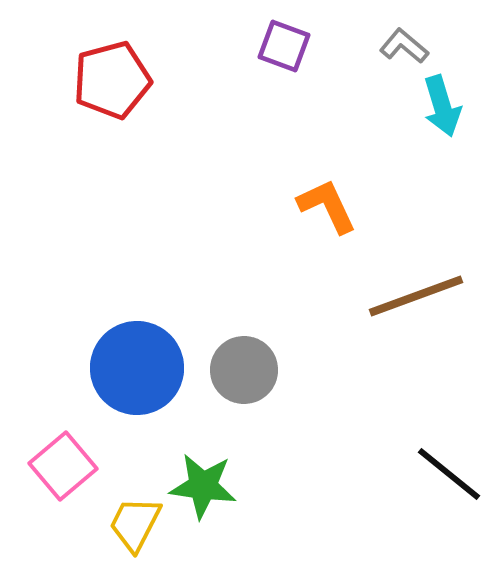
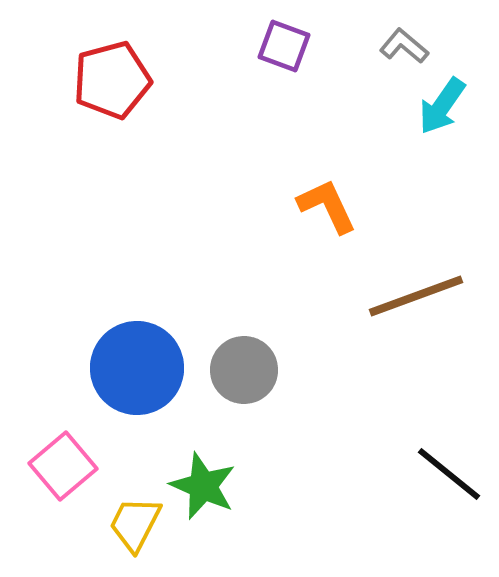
cyan arrow: rotated 52 degrees clockwise
green star: rotated 16 degrees clockwise
